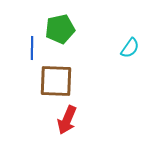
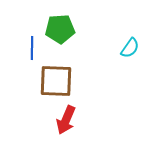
green pentagon: rotated 8 degrees clockwise
red arrow: moved 1 px left
